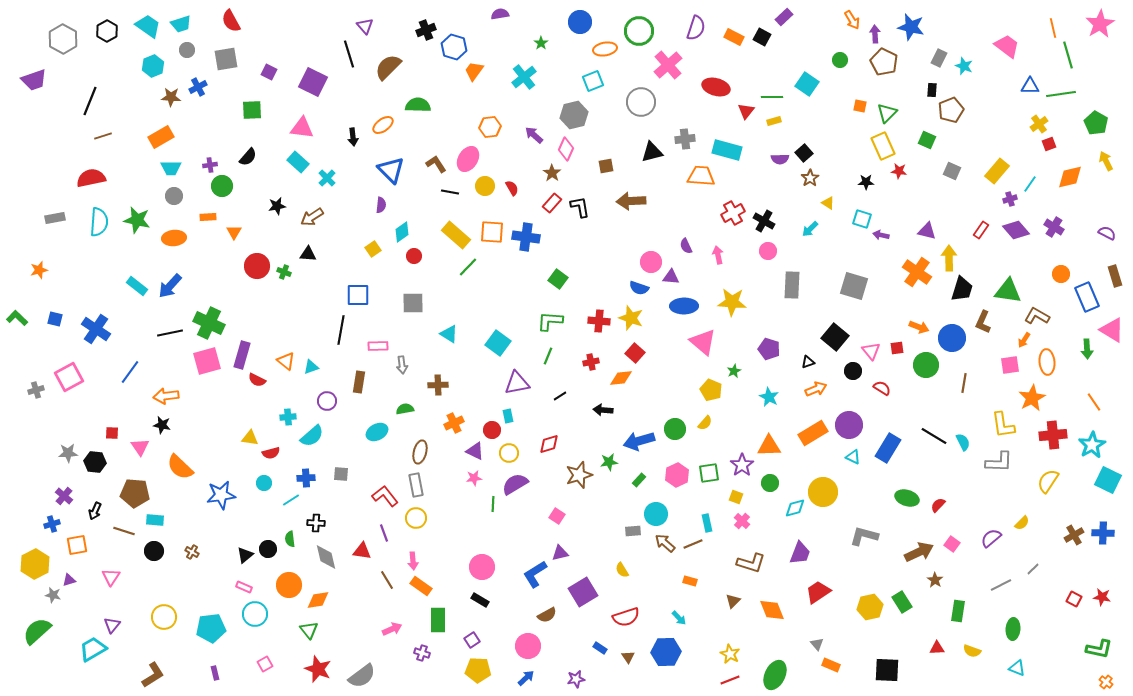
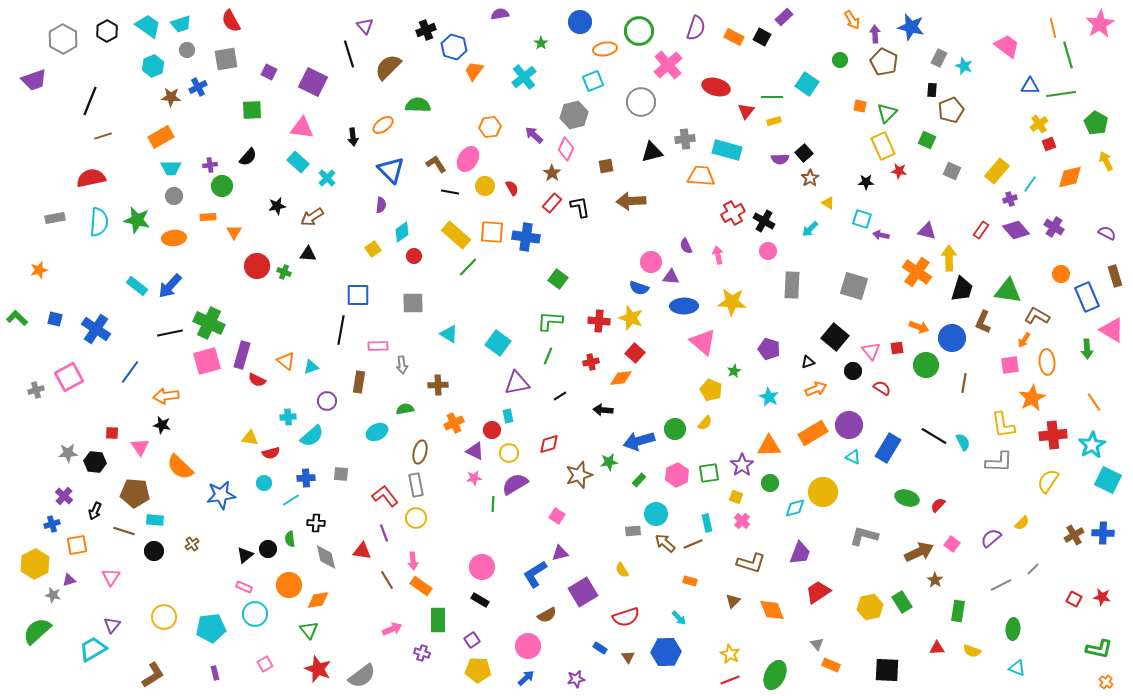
brown cross at (192, 552): moved 8 px up; rotated 24 degrees clockwise
